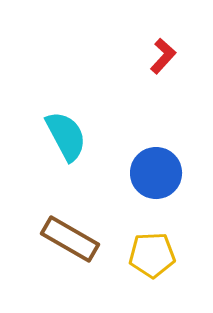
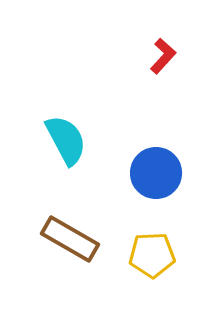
cyan semicircle: moved 4 px down
